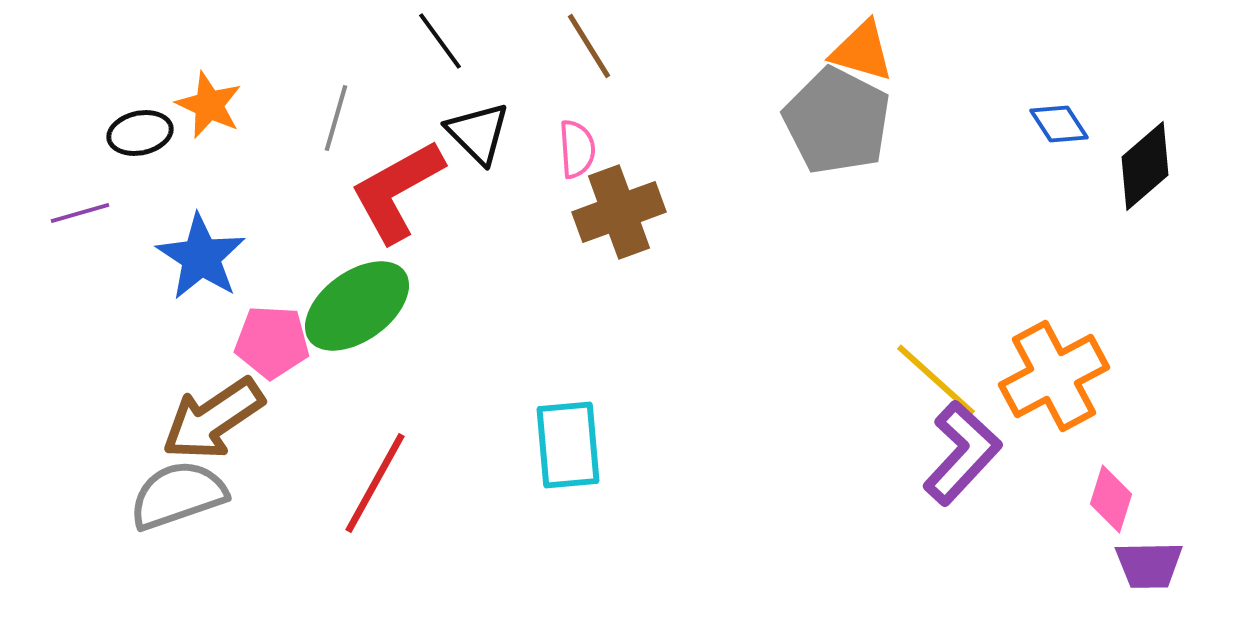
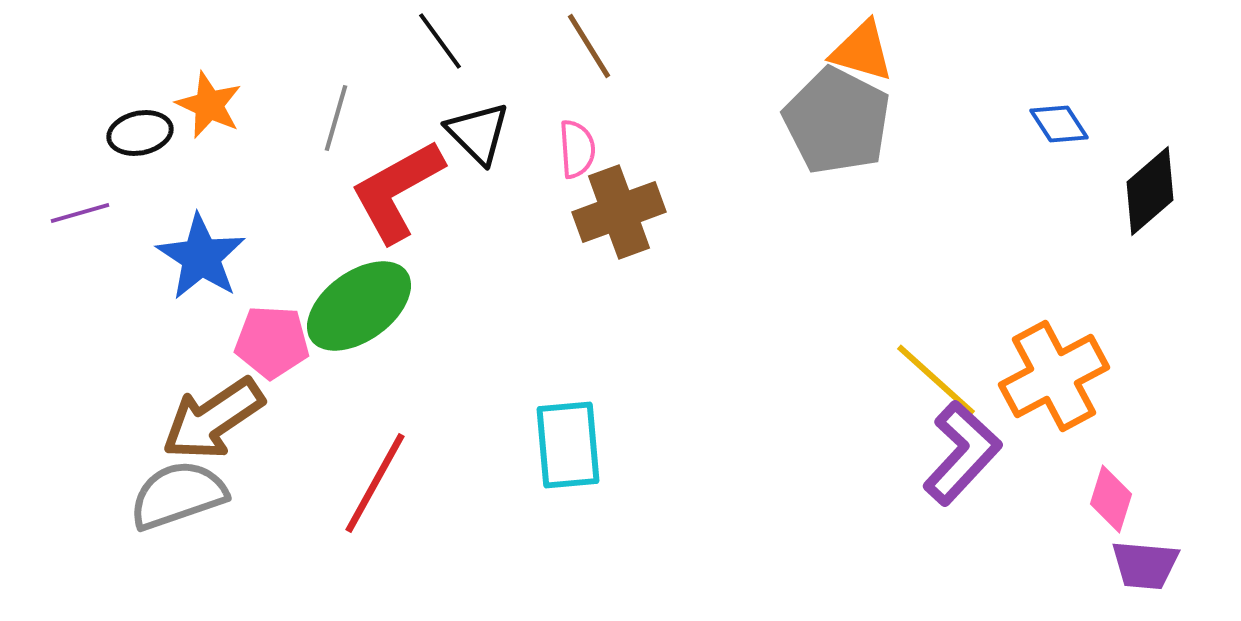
black diamond: moved 5 px right, 25 px down
green ellipse: moved 2 px right
purple trapezoid: moved 4 px left; rotated 6 degrees clockwise
